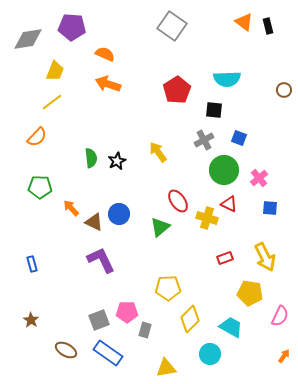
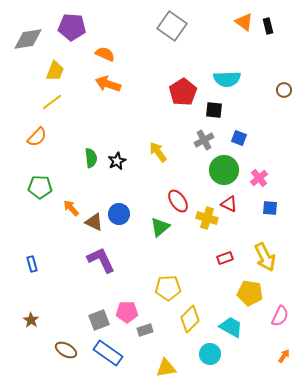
red pentagon at (177, 90): moved 6 px right, 2 px down
gray rectangle at (145, 330): rotated 56 degrees clockwise
